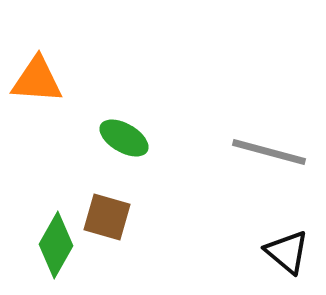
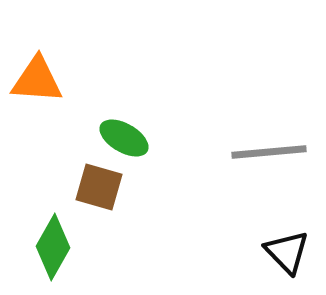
gray line: rotated 20 degrees counterclockwise
brown square: moved 8 px left, 30 px up
green diamond: moved 3 px left, 2 px down
black triangle: rotated 6 degrees clockwise
